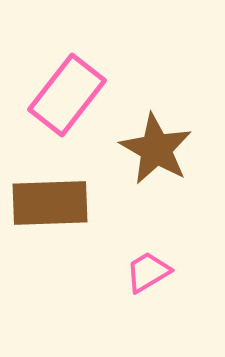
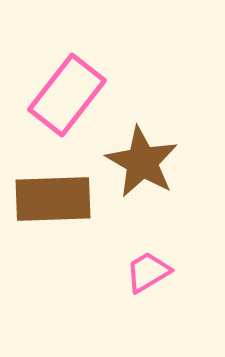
brown star: moved 14 px left, 13 px down
brown rectangle: moved 3 px right, 4 px up
